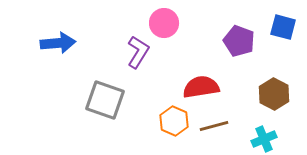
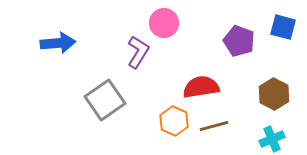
gray square: rotated 36 degrees clockwise
cyan cross: moved 8 px right
